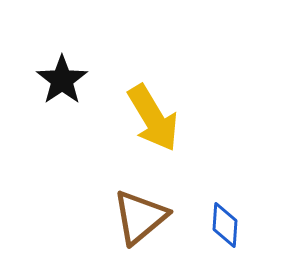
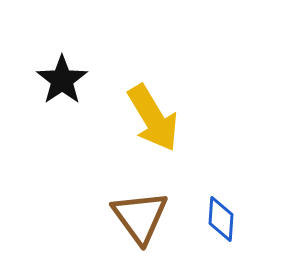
brown triangle: rotated 26 degrees counterclockwise
blue diamond: moved 4 px left, 6 px up
